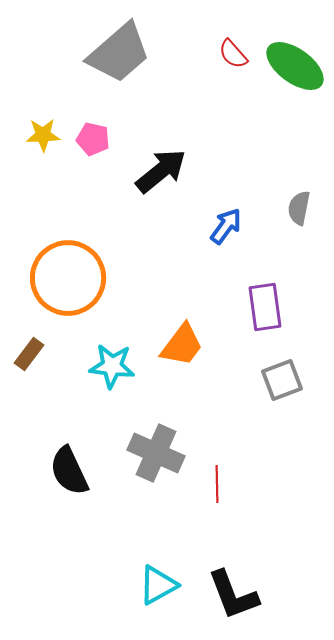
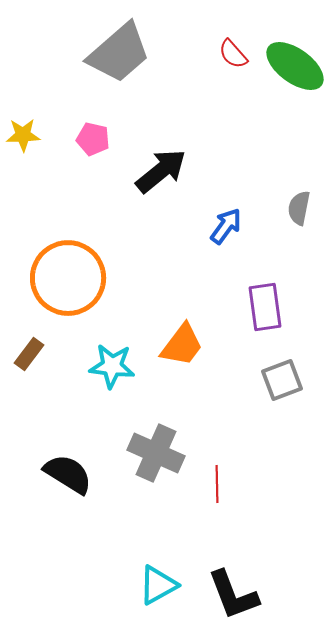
yellow star: moved 20 px left
black semicircle: moved 1 px left, 3 px down; rotated 147 degrees clockwise
